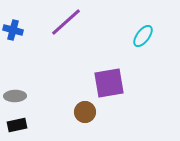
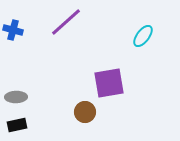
gray ellipse: moved 1 px right, 1 px down
